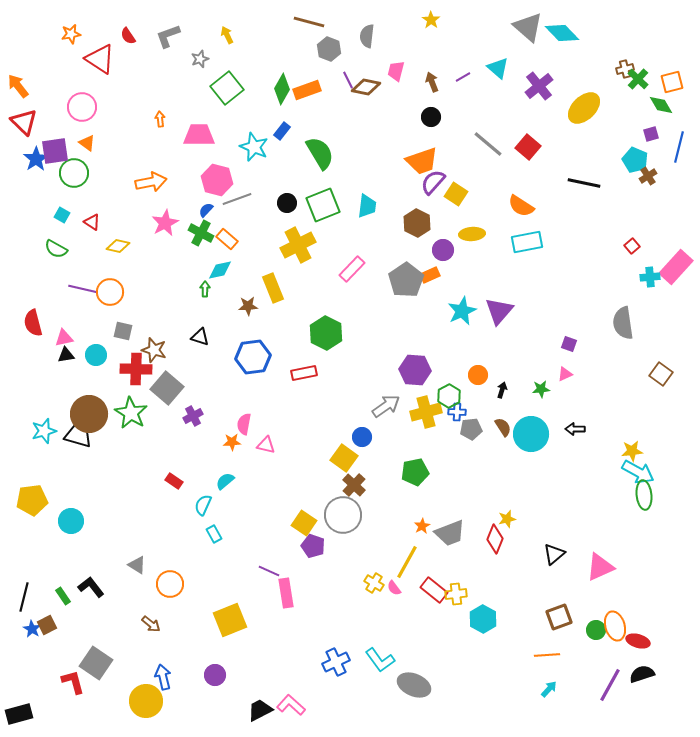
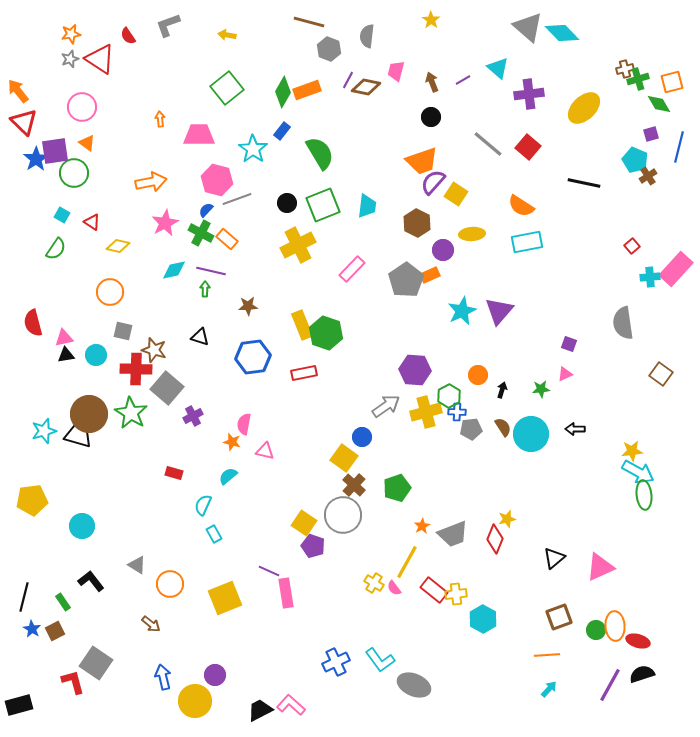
yellow arrow at (227, 35): rotated 54 degrees counterclockwise
gray L-shape at (168, 36): moved 11 px up
gray star at (200, 59): moved 130 px left
purple line at (463, 77): moved 3 px down
green cross at (638, 79): rotated 30 degrees clockwise
purple line at (348, 80): rotated 54 degrees clockwise
orange arrow at (18, 86): moved 5 px down
purple cross at (539, 86): moved 10 px left, 8 px down; rotated 32 degrees clockwise
green diamond at (282, 89): moved 1 px right, 3 px down
green diamond at (661, 105): moved 2 px left, 1 px up
cyan star at (254, 147): moved 1 px left, 2 px down; rotated 12 degrees clockwise
green semicircle at (56, 249): rotated 85 degrees counterclockwise
pink rectangle at (676, 267): moved 2 px down
cyan diamond at (220, 270): moved 46 px left
yellow rectangle at (273, 288): moved 29 px right, 37 px down
purple line at (83, 289): moved 128 px right, 18 px up
green hexagon at (326, 333): rotated 8 degrees counterclockwise
orange star at (232, 442): rotated 18 degrees clockwise
pink triangle at (266, 445): moved 1 px left, 6 px down
green pentagon at (415, 472): moved 18 px left, 16 px down; rotated 8 degrees counterclockwise
red rectangle at (174, 481): moved 8 px up; rotated 18 degrees counterclockwise
cyan semicircle at (225, 481): moved 3 px right, 5 px up
cyan circle at (71, 521): moved 11 px right, 5 px down
gray trapezoid at (450, 533): moved 3 px right, 1 px down
black triangle at (554, 554): moved 4 px down
black L-shape at (91, 587): moved 6 px up
green rectangle at (63, 596): moved 6 px down
yellow square at (230, 620): moved 5 px left, 22 px up
brown square at (47, 625): moved 8 px right, 6 px down
orange ellipse at (615, 626): rotated 12 degrees clockwise
yellow circle at (146, 701): moved 49 px right
black rectangle at (19, 714): moved 9 px up
